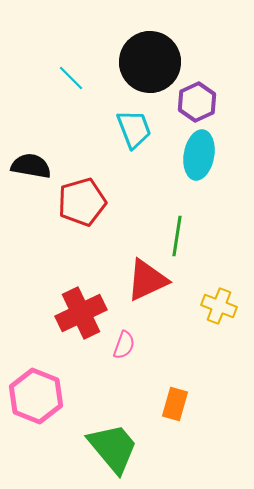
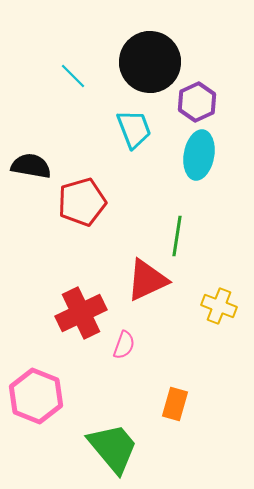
cyan line: moved 2 px right, 2 px up
